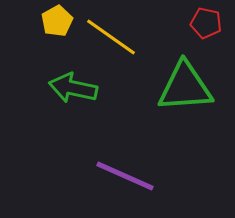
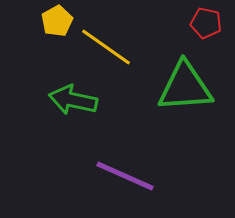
yellow line: moved 5 px left, 10 px down
green arrow: moved 12 px down
